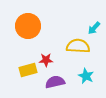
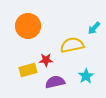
yellow semicircle: moved 6 px left, 1 px up; rotated 15 degrees counterclockwise
cyan star: rotated 14 degrees clockwise
